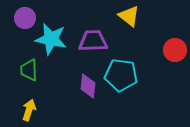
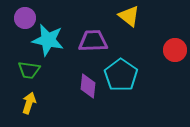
cyan star: moved 3 px left, 1 px down
green trapezoid: rotated 80 degrees counterclockwise
cyan pentagon: rotated 28 degrees clockwise
yellow arrow: moved 7 px up
